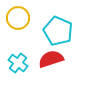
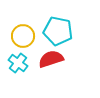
yellow circle: moved 5 px right, 18 px down
cyan pentagon: rotated 12 degrees counterclockwise
